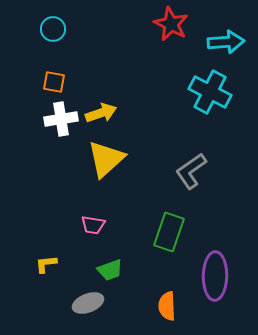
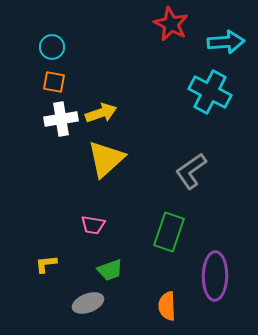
cyan circle: moved 1 px left, 18 px down
